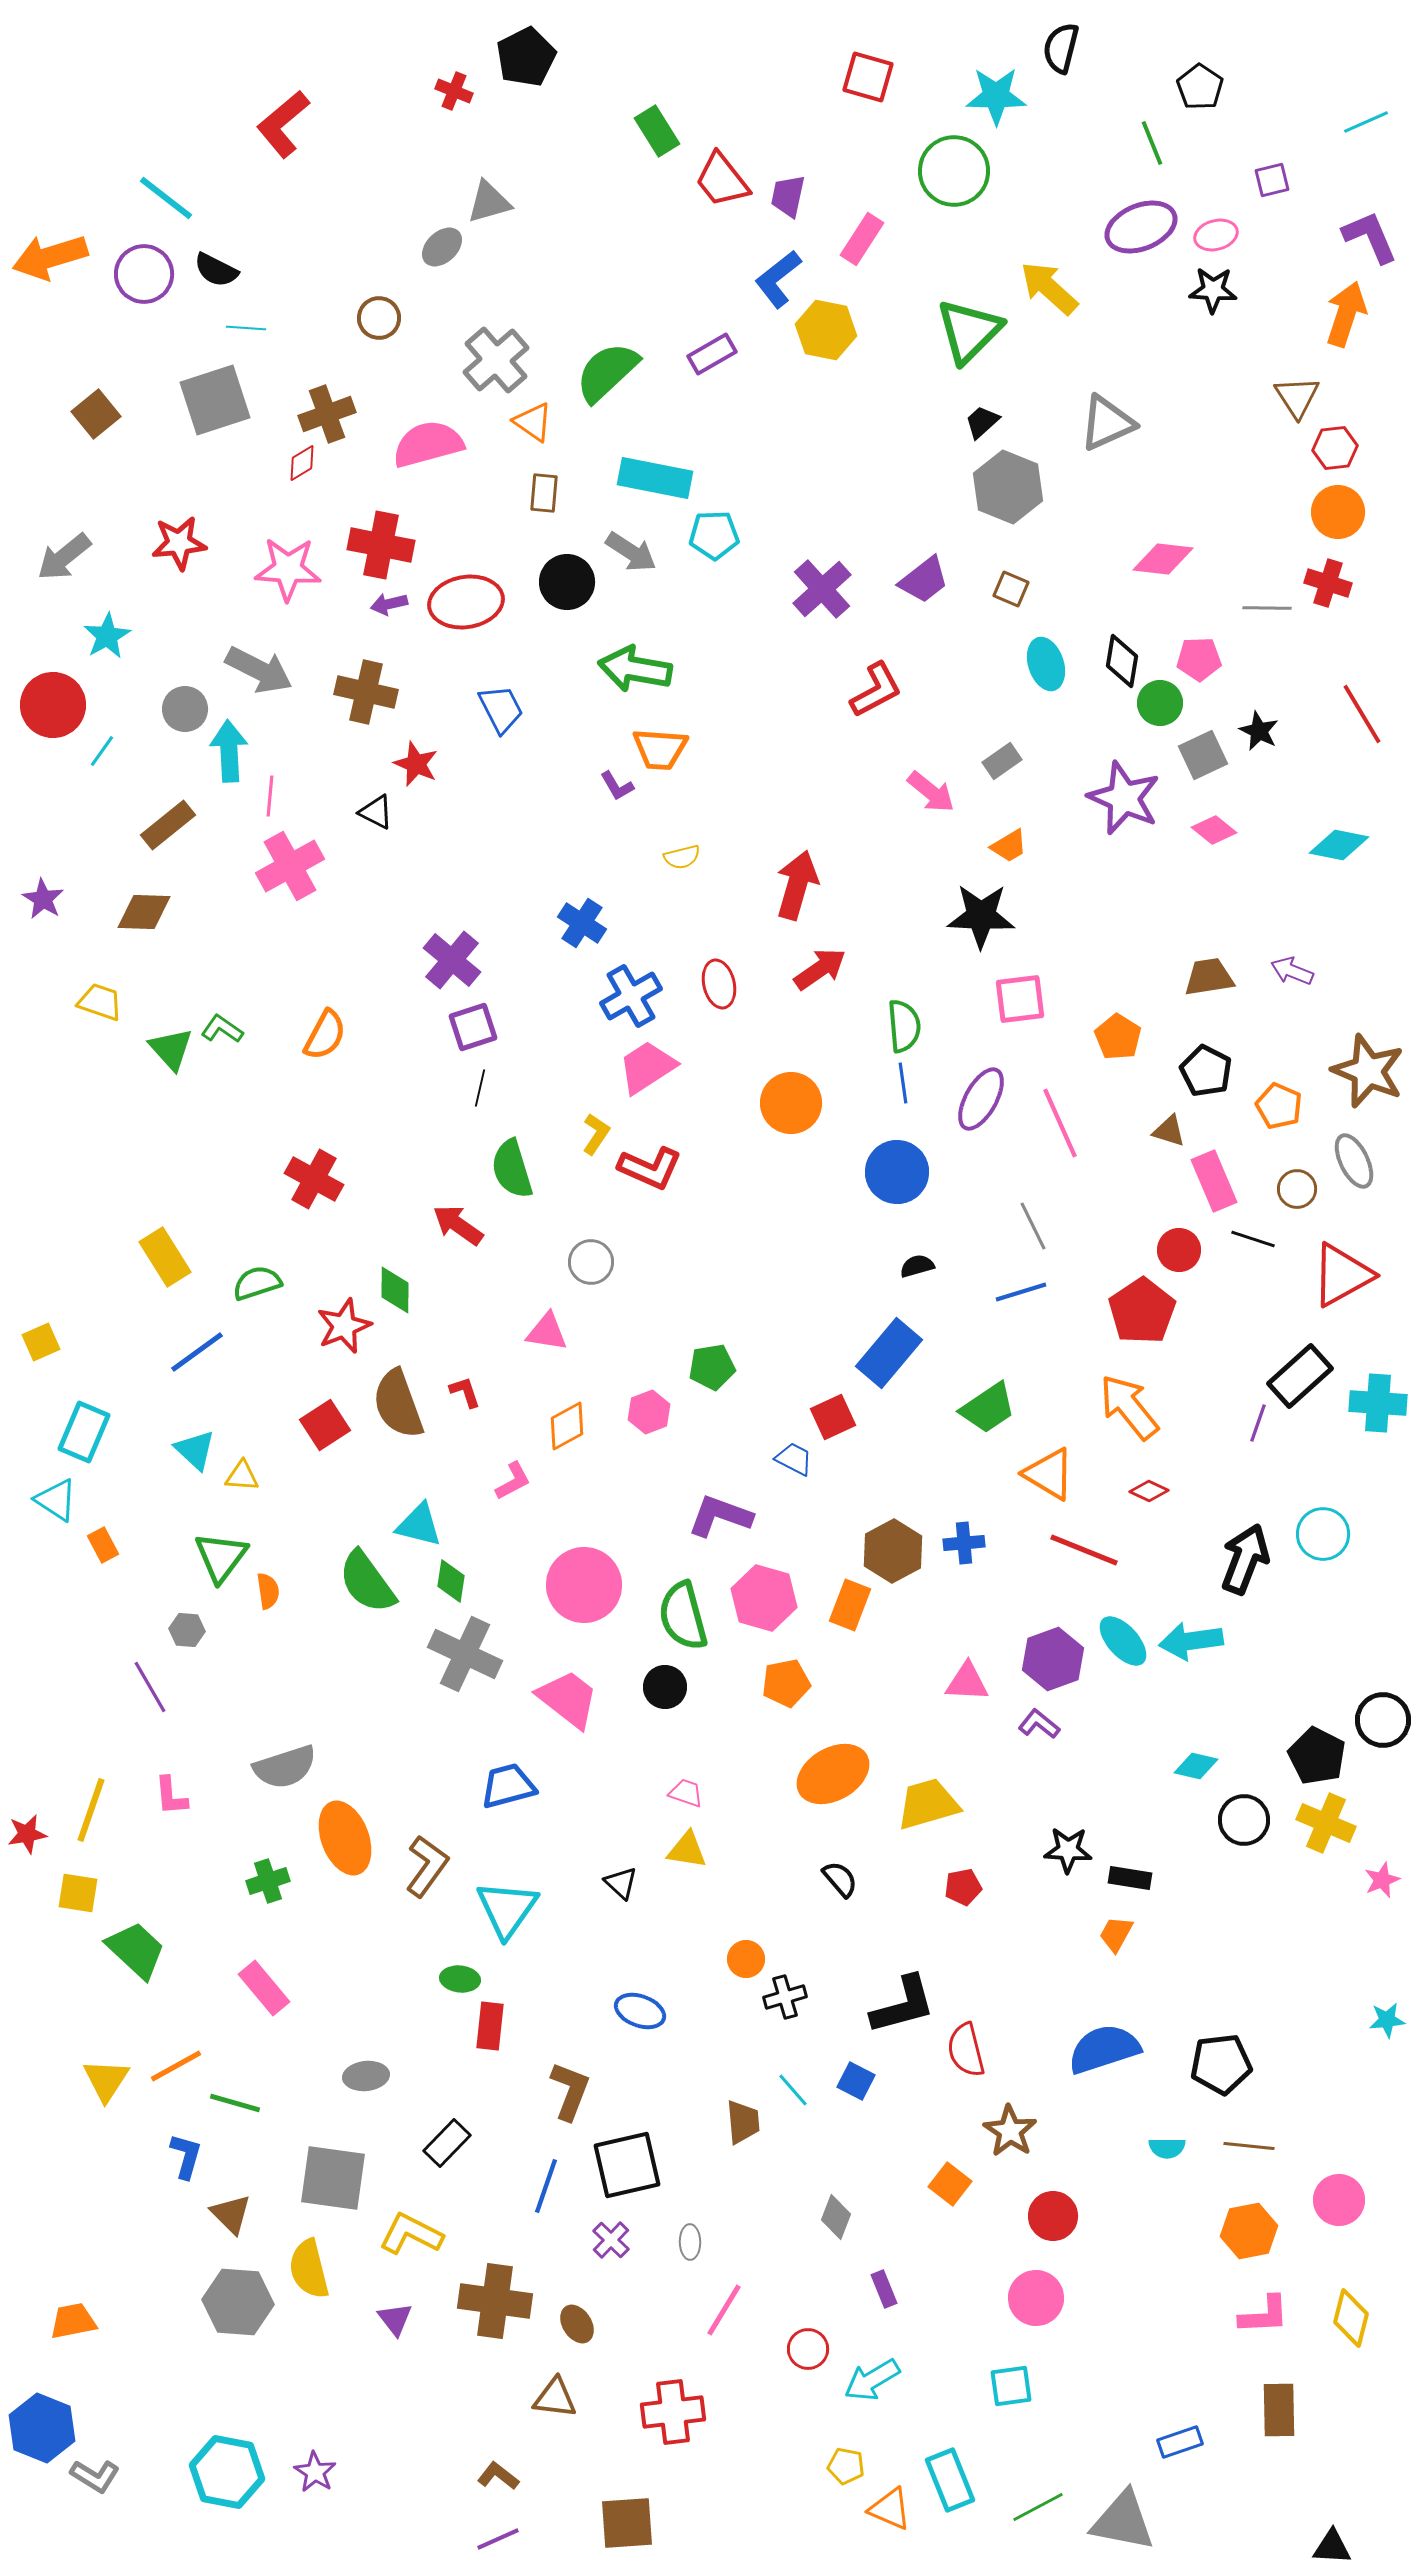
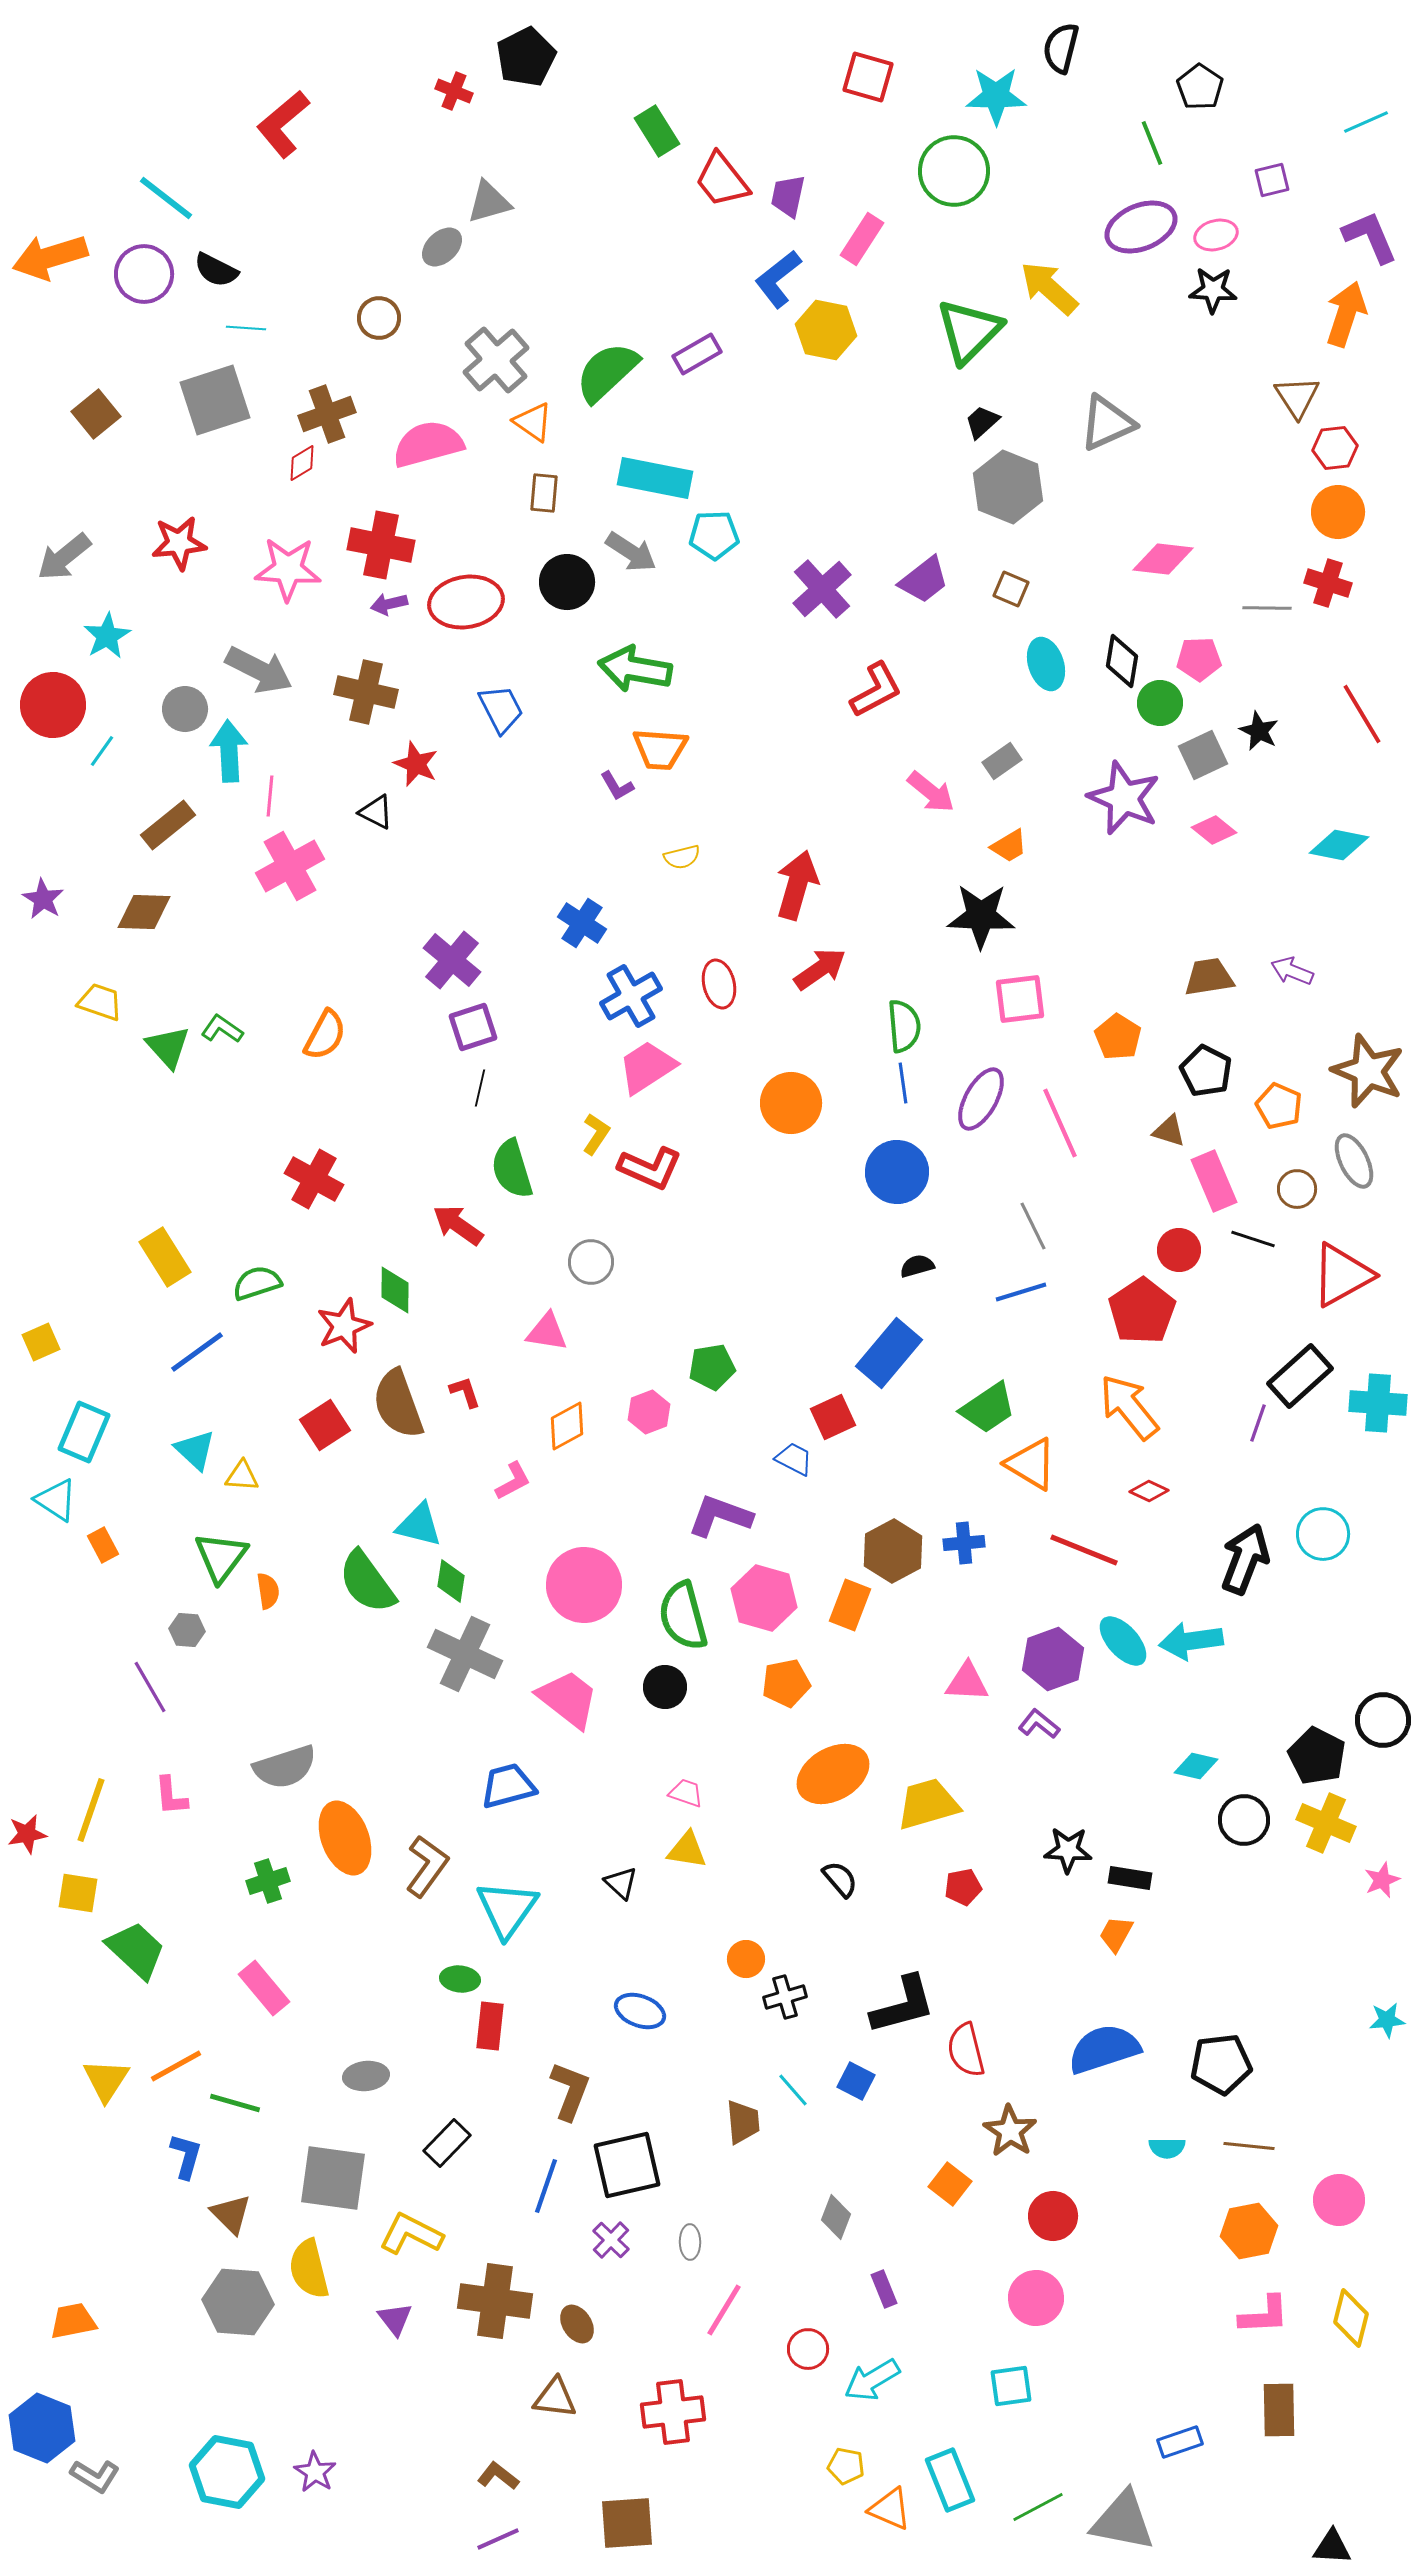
purple rectangle at (712, 354): moved 15 px left
green triangle at (171, 1049): moved 3 px left, 2 px up
orange triangle at (1049, 1474): moved 18 px left, 10 px up
